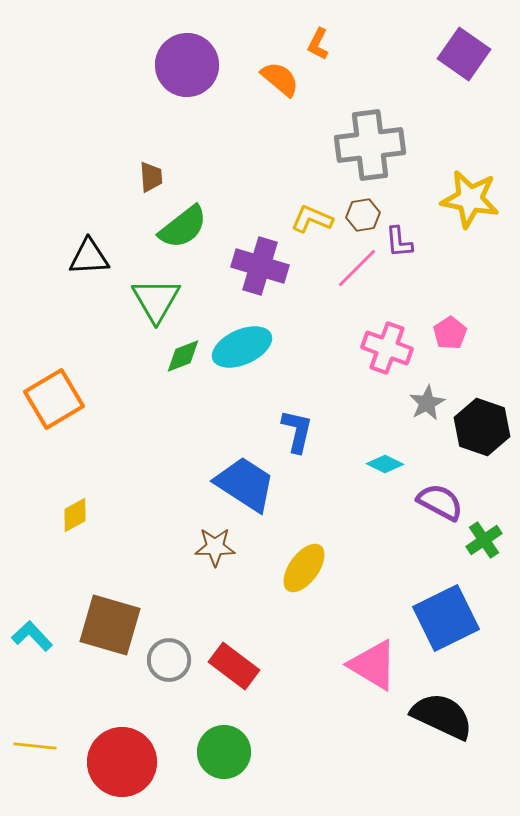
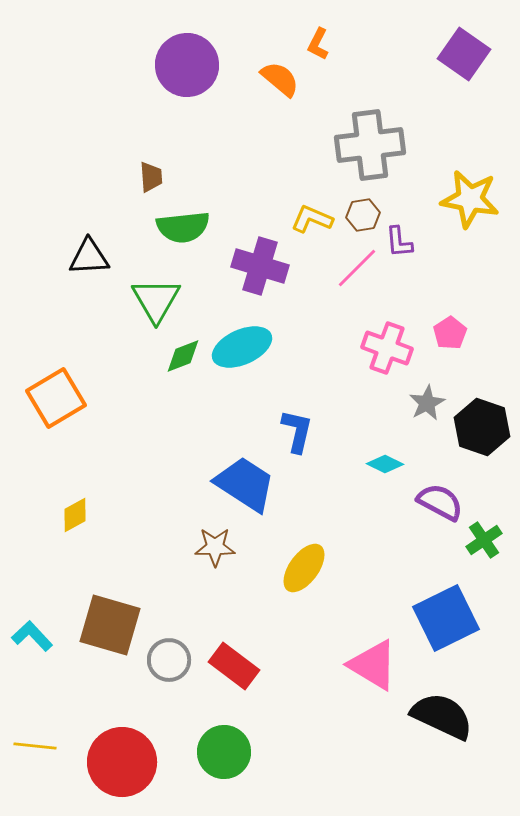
green semicircle: rotated 32 degrees clockwise
orange square: moved 2 px right, 1 px up
